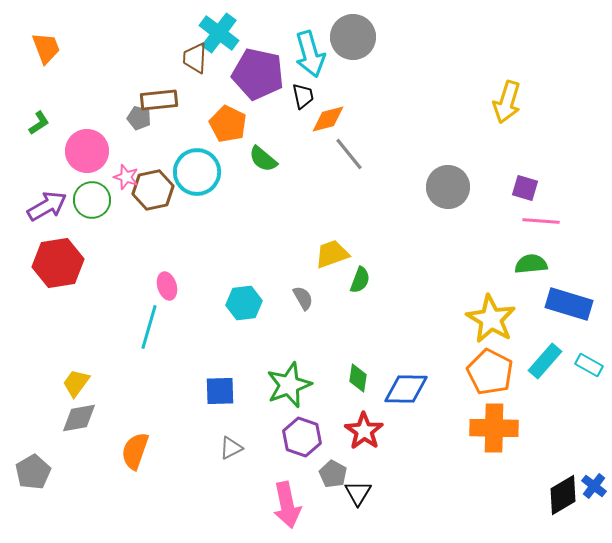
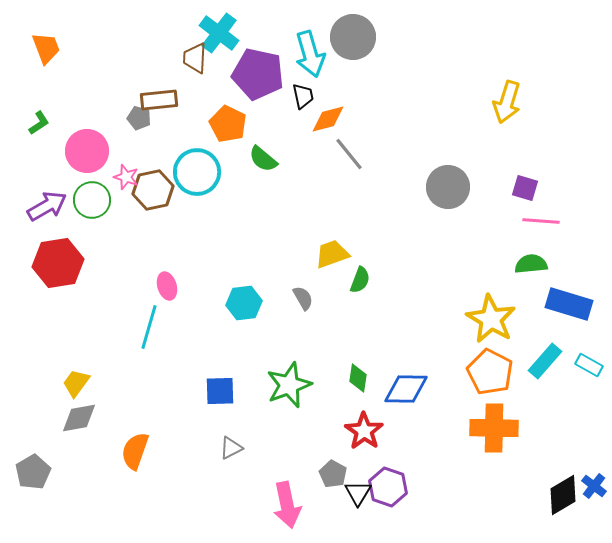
purple hexagon at (302, 437): moved 86 px right, 50 px down
